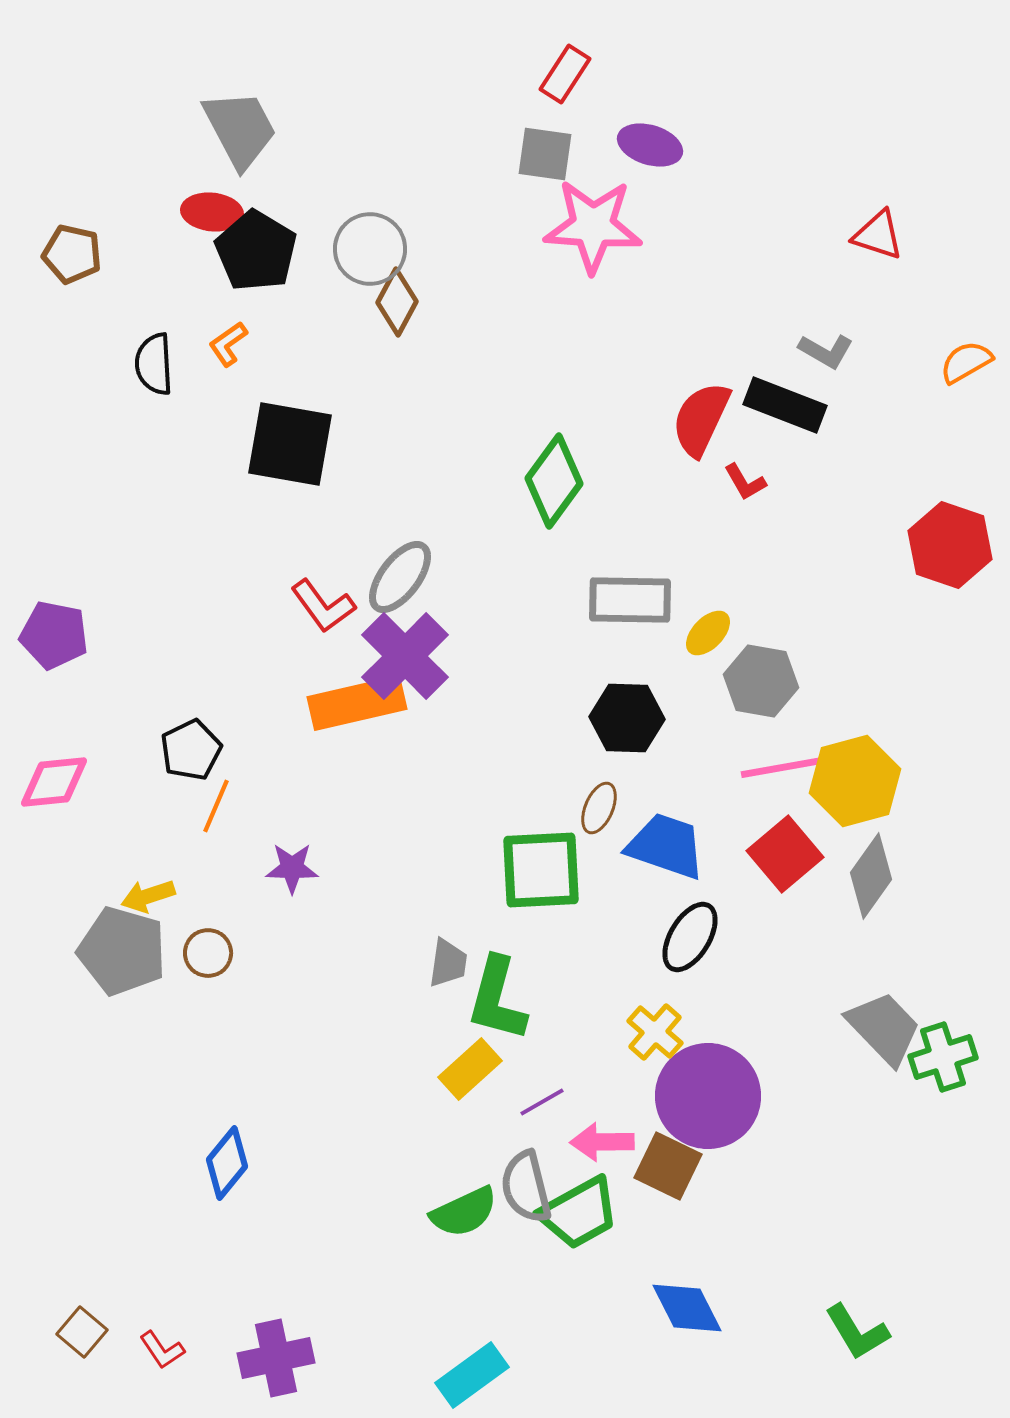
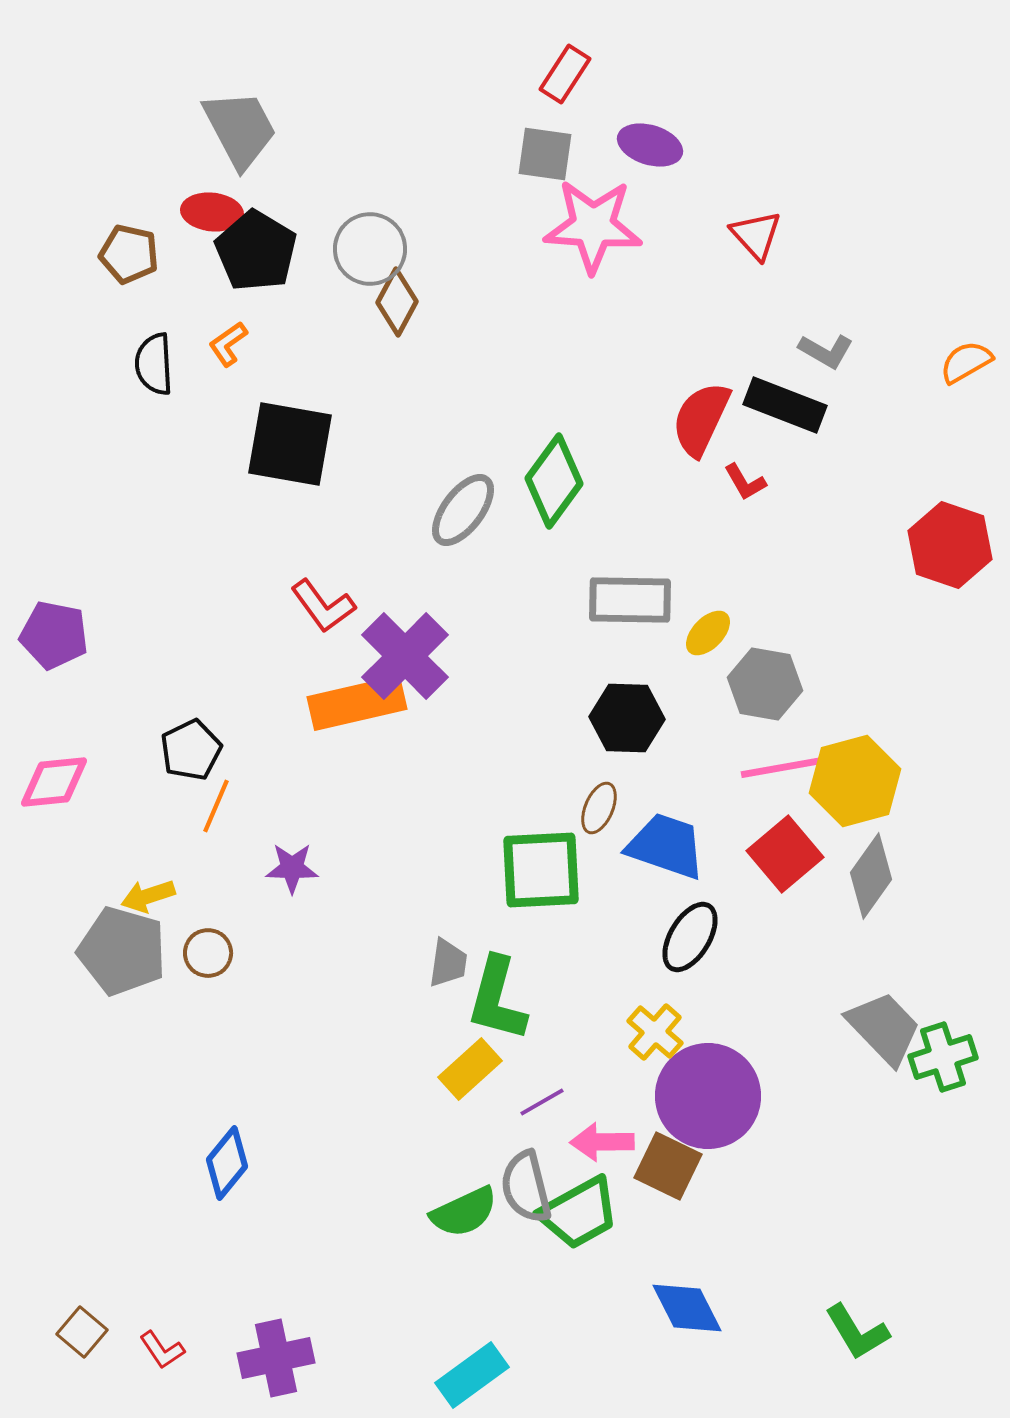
red triangle at (878, 235): moved 122 px left; rotated 30 degrees clockwise
brown pentagon at (72, 254): moved 57 px right
gray ellipse at (400, 577): moved 63 px right, 67 px up
gray hexagon at (761, 681): moved 4 px right, 3 px down
